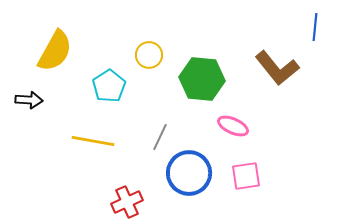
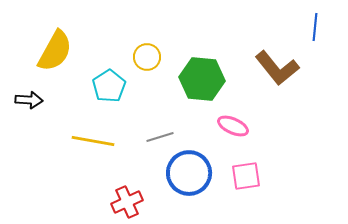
yellow circle: moved 2 px left, 2 px down
gray line: rotated 48 degrees clockwise
